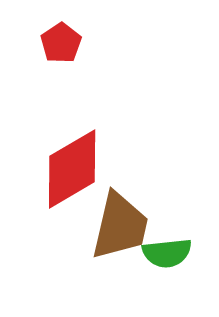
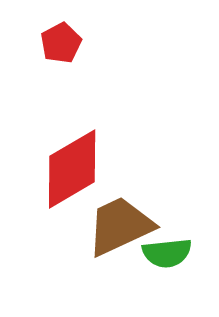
red pentagon: rotated 6 degrees clockwise
brown trapezoid: rotated 128 degrees counterclockwise
